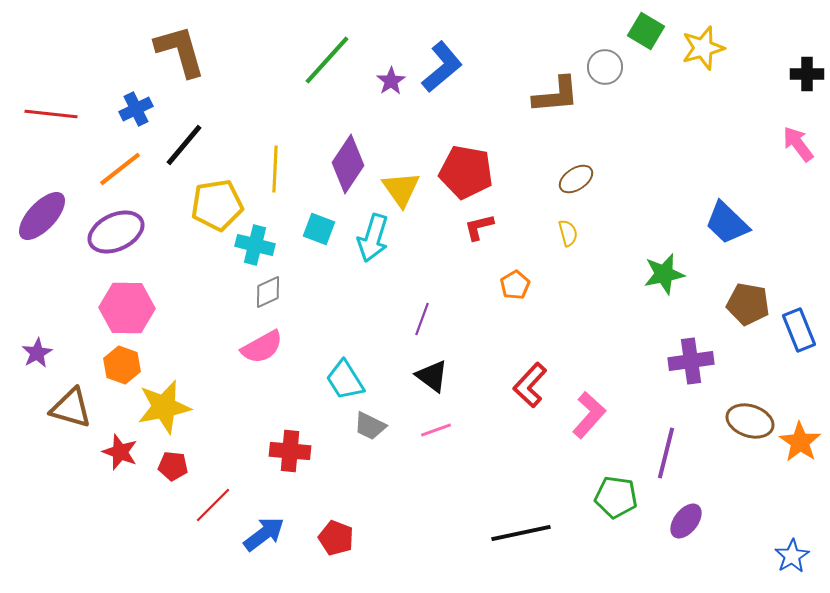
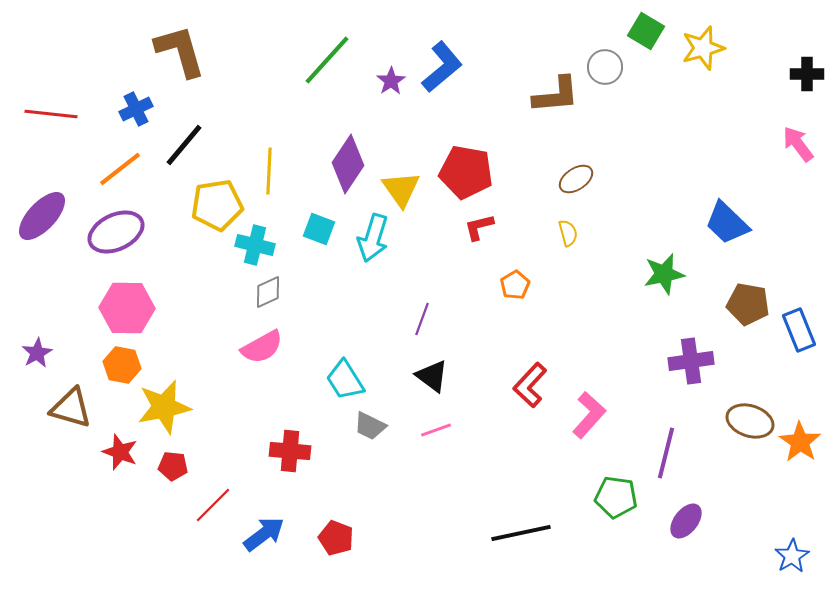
yellow line at (275, 169): moved 6 px left, 2 px down
orange hexagon at (122, 365): rotated 9 degrees counterclockwise
